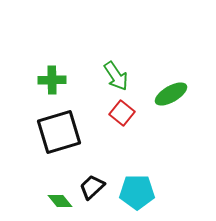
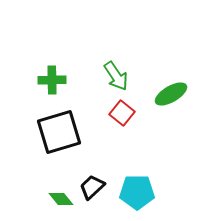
green diamond: moved 1 px right, 2 px up
